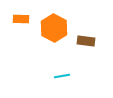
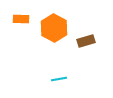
brown rectangle: rotated 24 degrees counterclockwise
cyan line: moved 3 px left, 3 px down
